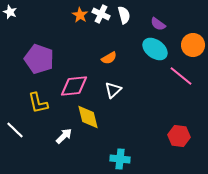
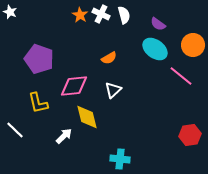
yellow diamond: moved 1 px left
red hexagon: moved 11 px right, 1 px up; rotated 15 degrees counterclockwise
